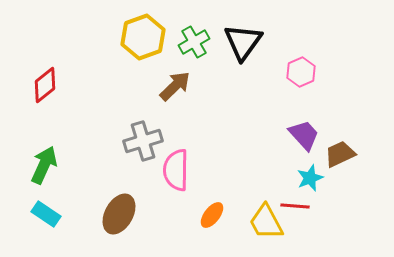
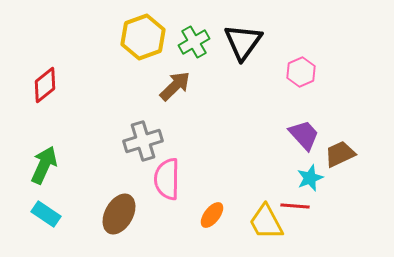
pink semicircle: moved 9 px left, 9 px down
